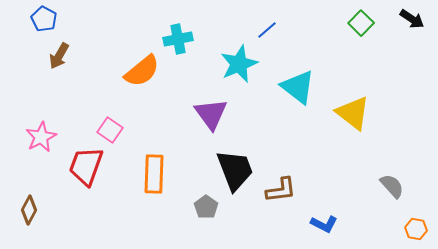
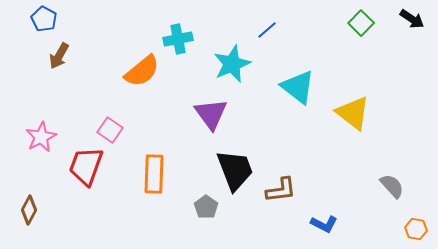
cyan star: moved 7 px left
